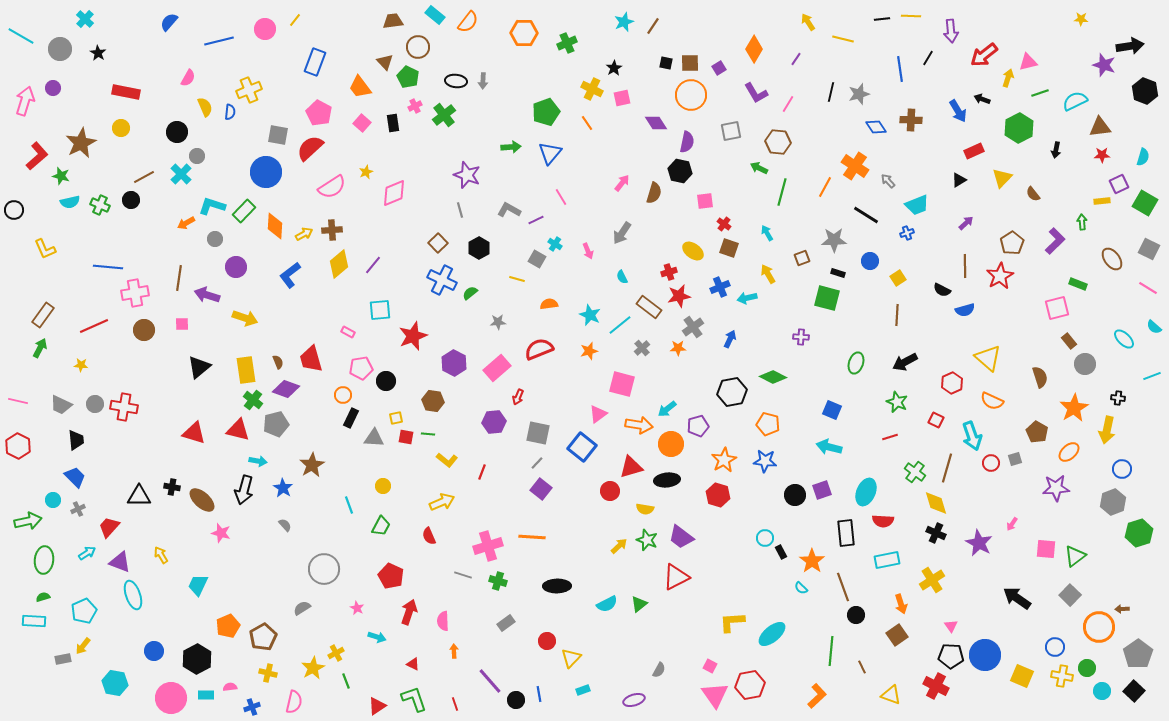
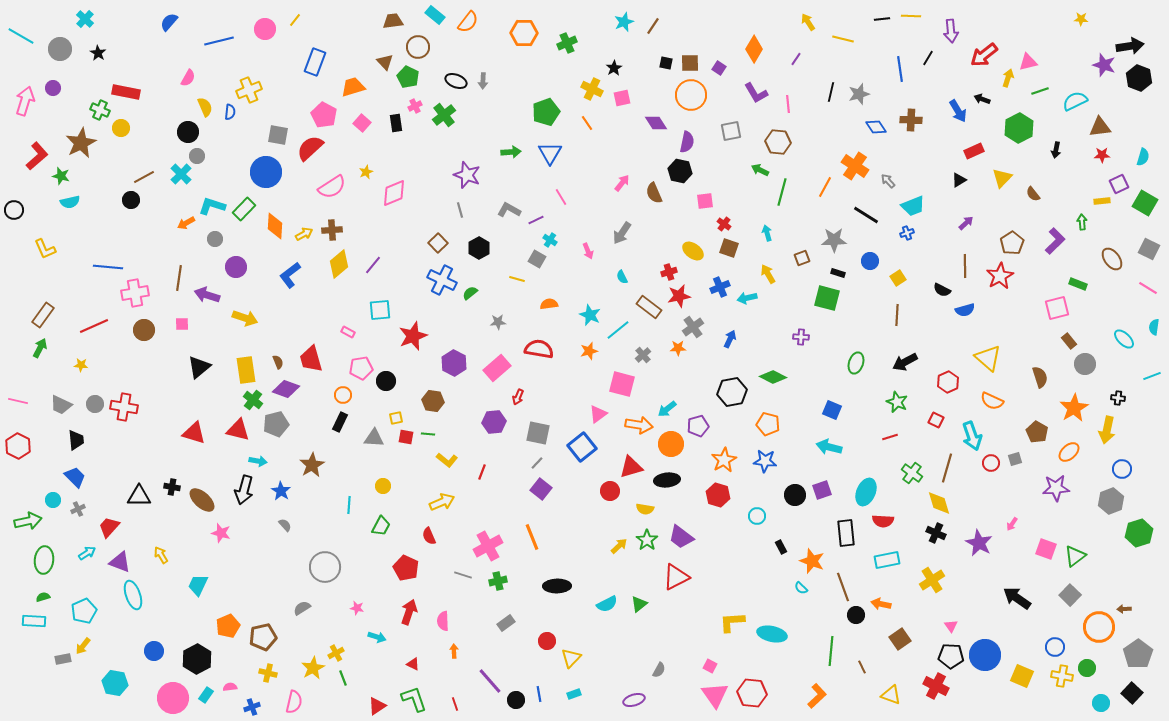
purple square at (719, 68): rotated 24 degrees counterclockwise
black ellipse at (456, 81): rotated 15 degrees clockwise
orange trapezoid at (360, 87): moved 7 px left; rotated 110 degrees clockwise
black hexagon at (1145, 91): moved 6 px left, 13 px up
green line at (1040, 93): moved 2 px up
pink line at (788, 104): rotated 36 degrees counterclockwise
pink pentagon at (319, 113): moved 5 px right, 2 px down
black rectangle at (393, 123): moved 3 px right
black circle at (177, 132): moved 11 px right
green arrow at (511, 147): moved 5 px down
blue triangle at (550, 153): rotated 10 degrees counterclockwise
green arrow at (759, 168): moved 1 px right, 2 px down
brown semicircle at (654, 193): rotated 140 degrees clockwise
green cross at (100, 205): moved 95 px up
cyan trapezoid at (917, 205): moved 4 px left, 1 px down
green rectangle at (244, 211): moved 2 px up
cyan arrow at (767, 233): rotated 14 degrees clockwise
cyan cross at (555, 244): moved 5 px left, 4 px up
cyan line at (620, 325): moved 2 px left, 5 px down
cyan semicircle at (1154, 327): rotated 56 degrees clockwise
gray cross at (642, 348): moved 1 px right, 7 px down
red semicircle at (539, 349): rotated 32 degrees clockwise
red hexagon at (952, 383): moved 4 px left, 1 px up
black rectangle at (351, 418): moved 11 px left, 4 px down
blue square at (582, 447): rotated 12 degrees clockwise
green cross at (915, 472): moved 3 px left, 1 px down
blue star at (283, 488): moved 2 px left, 3 px down
gray hexagon at (1113, 502): moved 2 px left, 1 px up
yellow diamond at (936, 503): moved 3 px right
cyan line at (349, 505): rotated 24 degrees clockwise
orange line at (532, 537): rotated 64 degrees clockwise
cyan circle at (765, 538): moved 8 px left, 22 px up
green star at (647, 540): rotated 15 degrees clockwise
pink cross at (488, 546): rotated 12 degrees counterclockwise
pink square at (1046, 549): rotated 15 degrees clockwise
black rectangle at (781, 552): moved 5 px up
orange star at (812, 561): rotated 15 degrees counterclockwise
gray circle at (324, 569): moved 1 px right, 2 px up
red pentagon at (391, 576): moved 15 px right, 8 px up
green cross at (498, 581): rotated 30 degrees counterclockwise
orange arrow at (901, 604): moved 20 px left; rotated 120 degrees clockwise
pink star at (357, 608): rotated 16 degrees counterclockwise
brown arrow at (1122, 609): moved 2 px right
cyan ellipse at (772, 634): rotated 52 degrees clockwise
brown square at (897, 635): moved 3 px right, 4 px down
brown pentagon at (263, 637): rotated 16 degrees clockwise
green line at (346, 681): moved 3 px left, 3 px up
red hexagon at (750, 685): moved 2 px right, 8 px down; rotated 16 degrees clockwise
cyan rectangle at (583, 690): moved 9 px left, 4 px down
cyan circle at (1102, 691): moved 1 px left, 12 px down
black square at (1134, 691): moved 2 px left, 2 px down
cyan rectangle at (206, 695): rotated 56 degrees counterclockwise
pink circle at (171, 698): moved 2 px right
